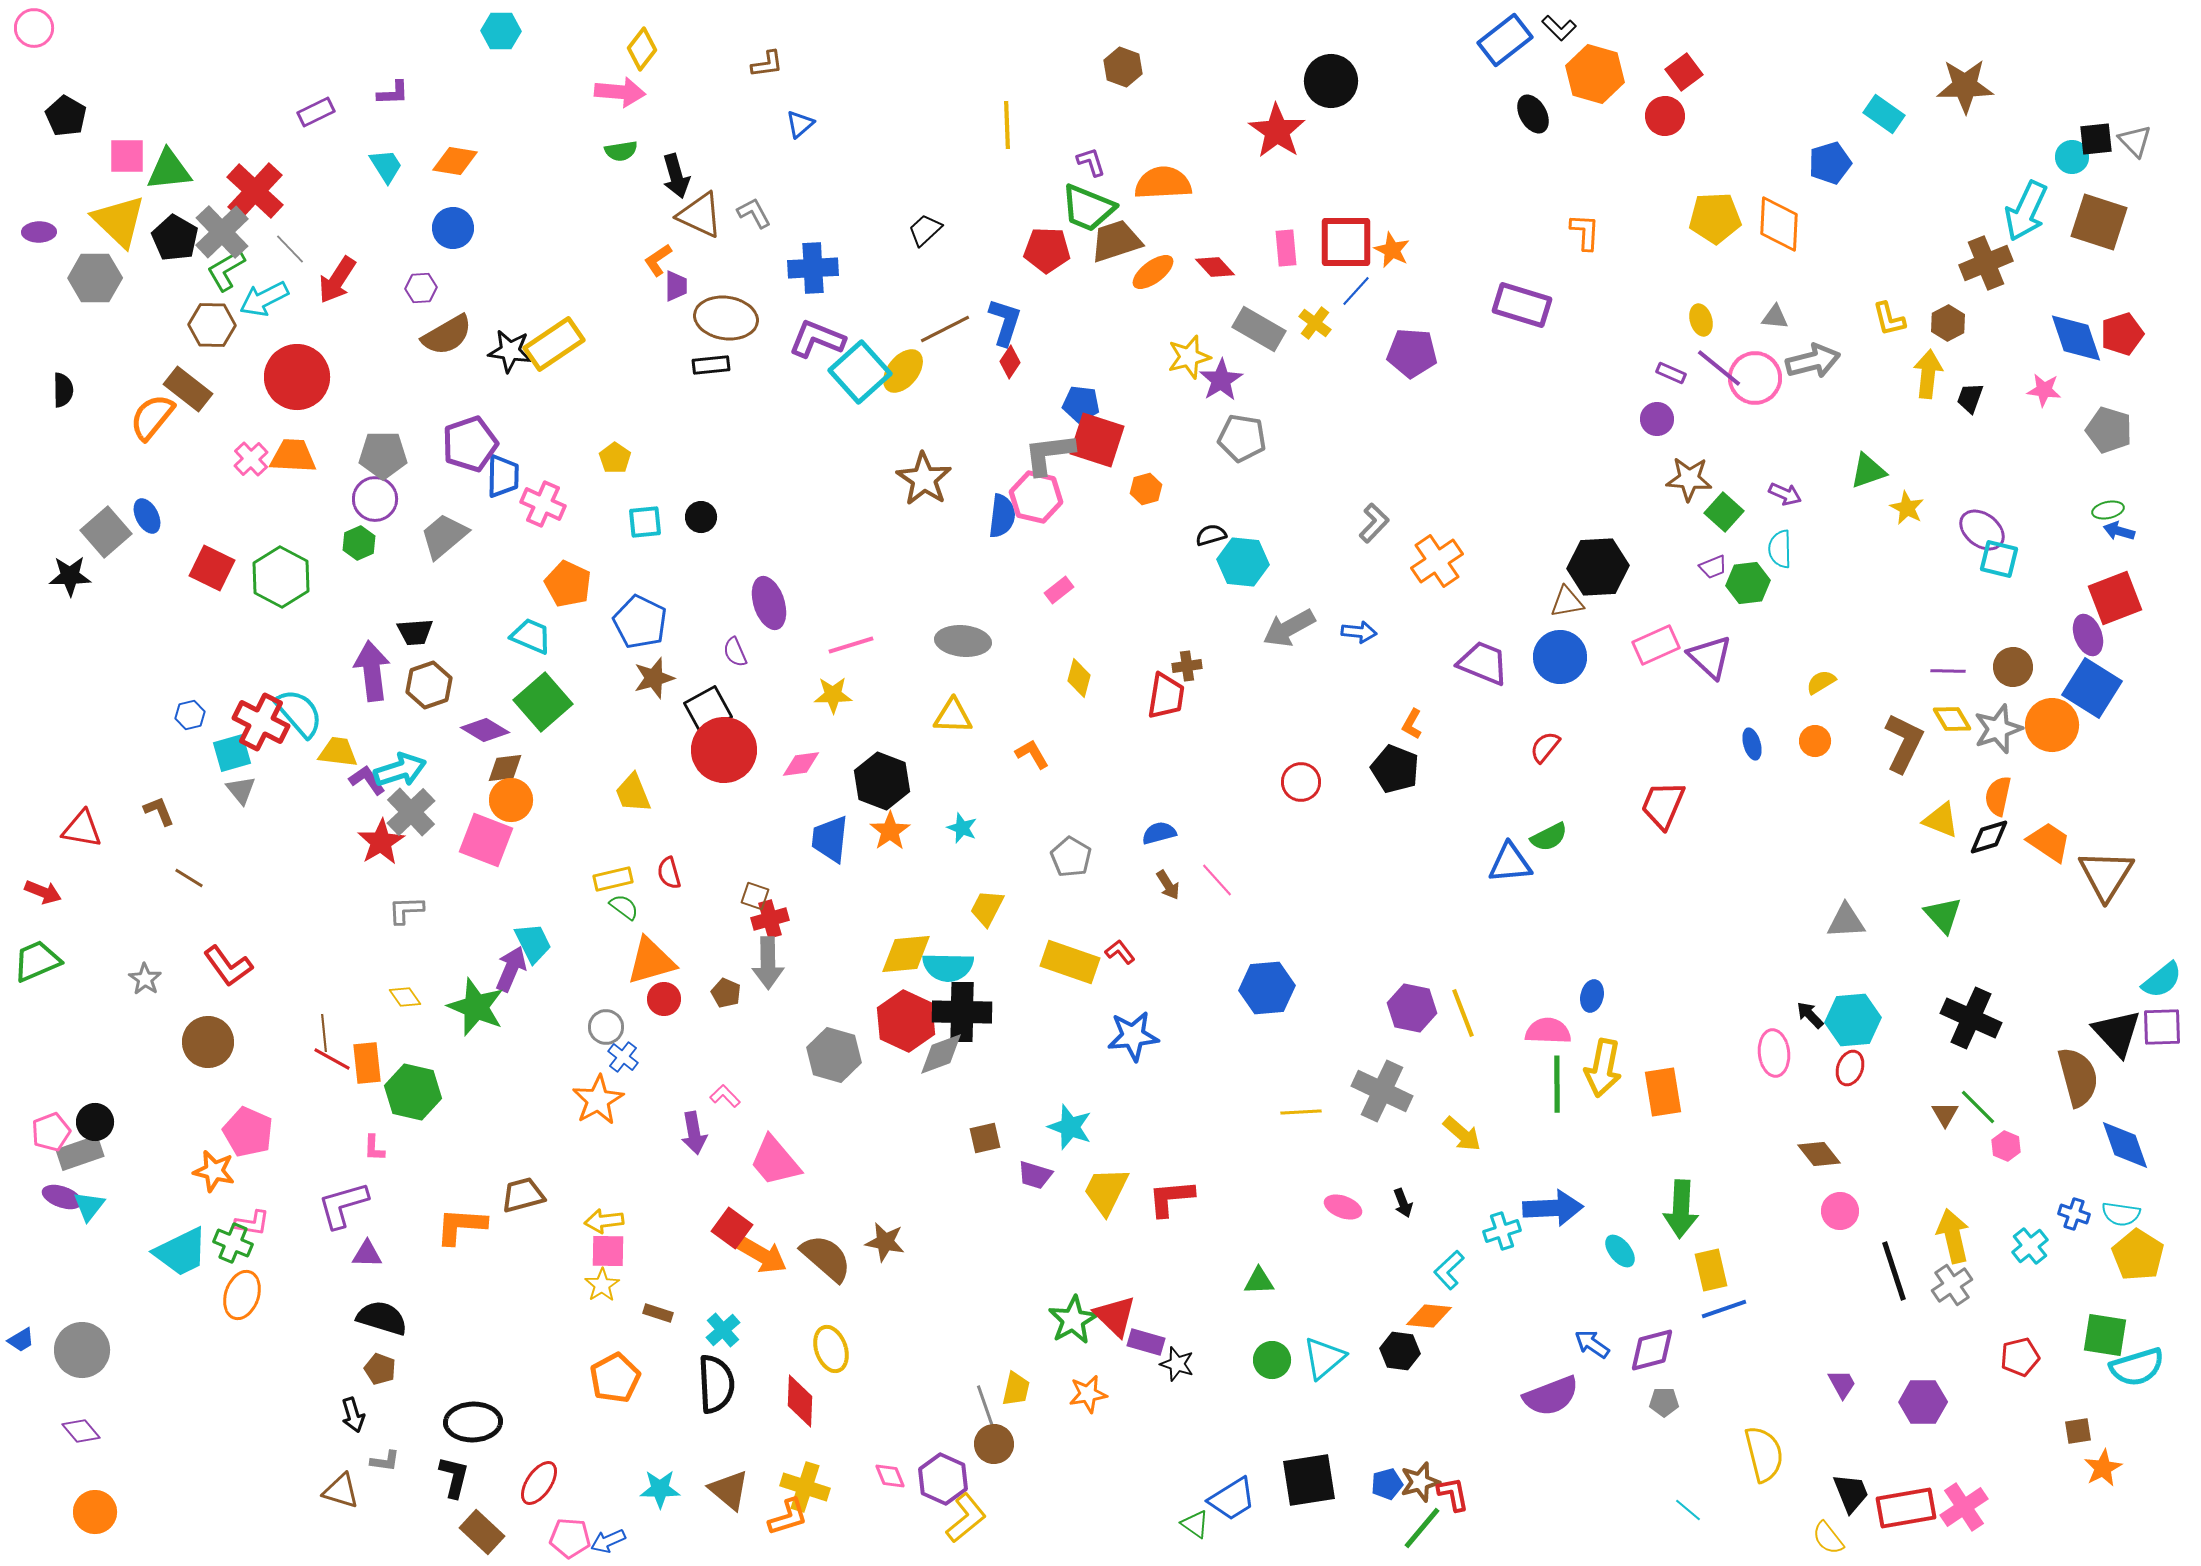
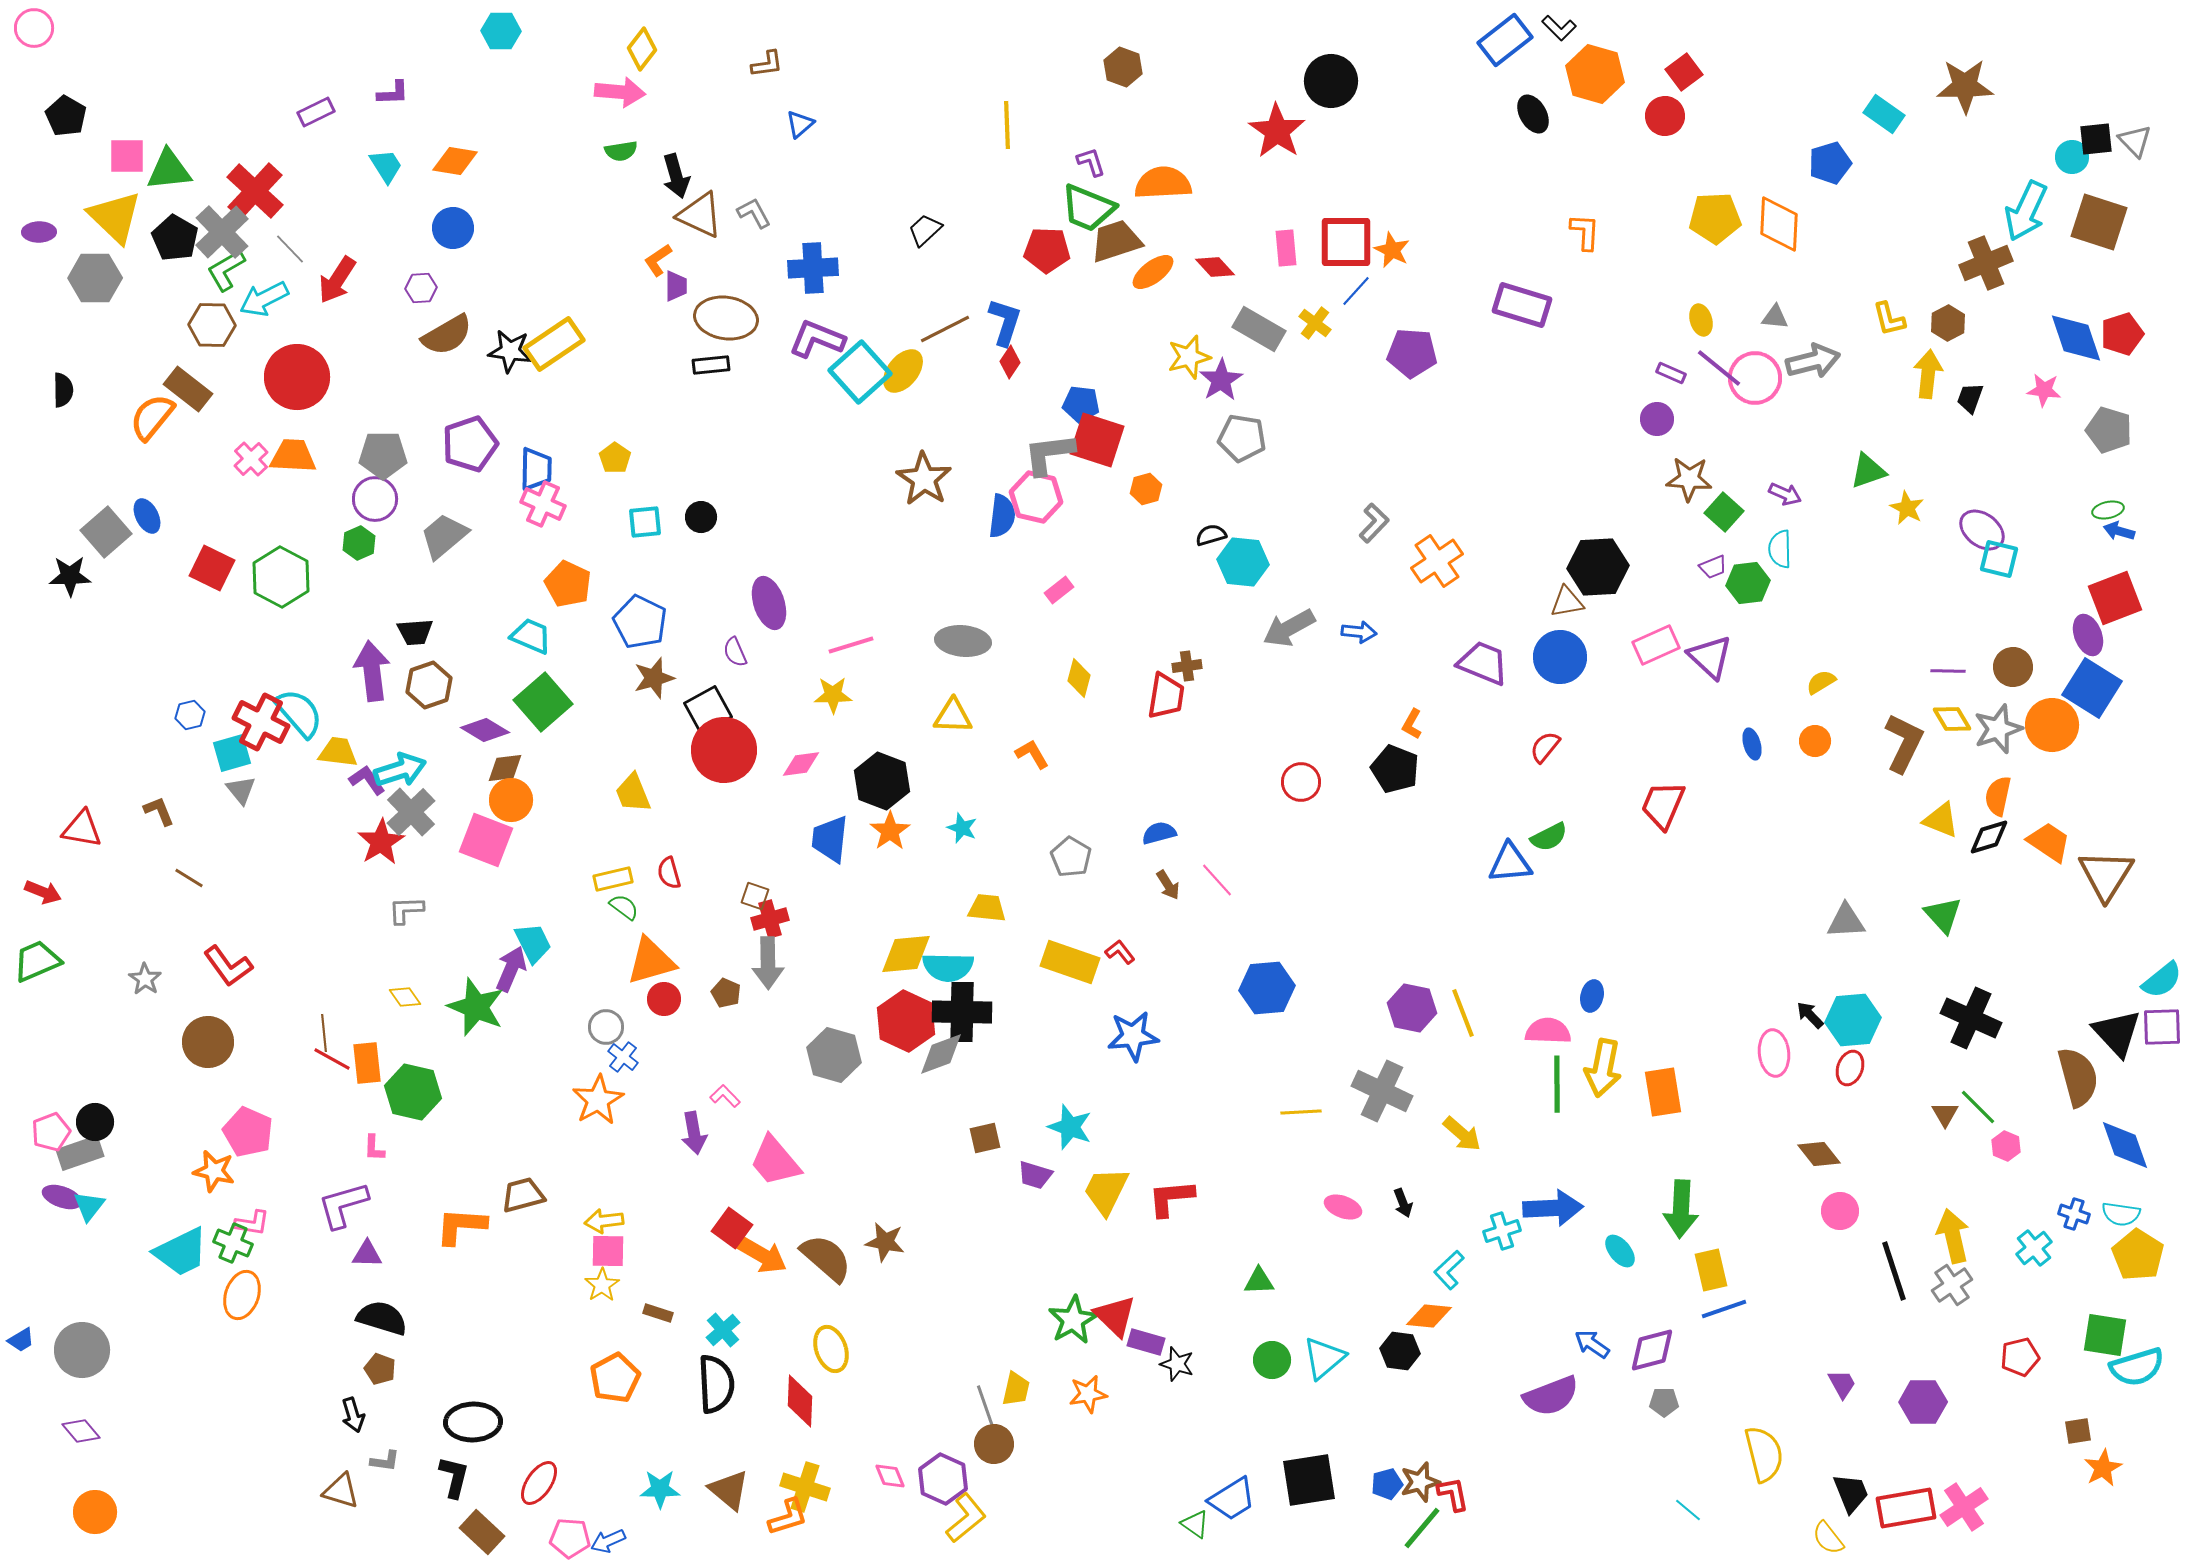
yellow triangle at (119, 221): moved 4 px left, 4 px up
blue trapezoid at (503, 476): moved 33 px right, 7 px up
yellow trapezoid at (987, 908): rotated 69 degrees clockwise
cyan cross at (2030, 1246): moved 4 px right, 2 px down
